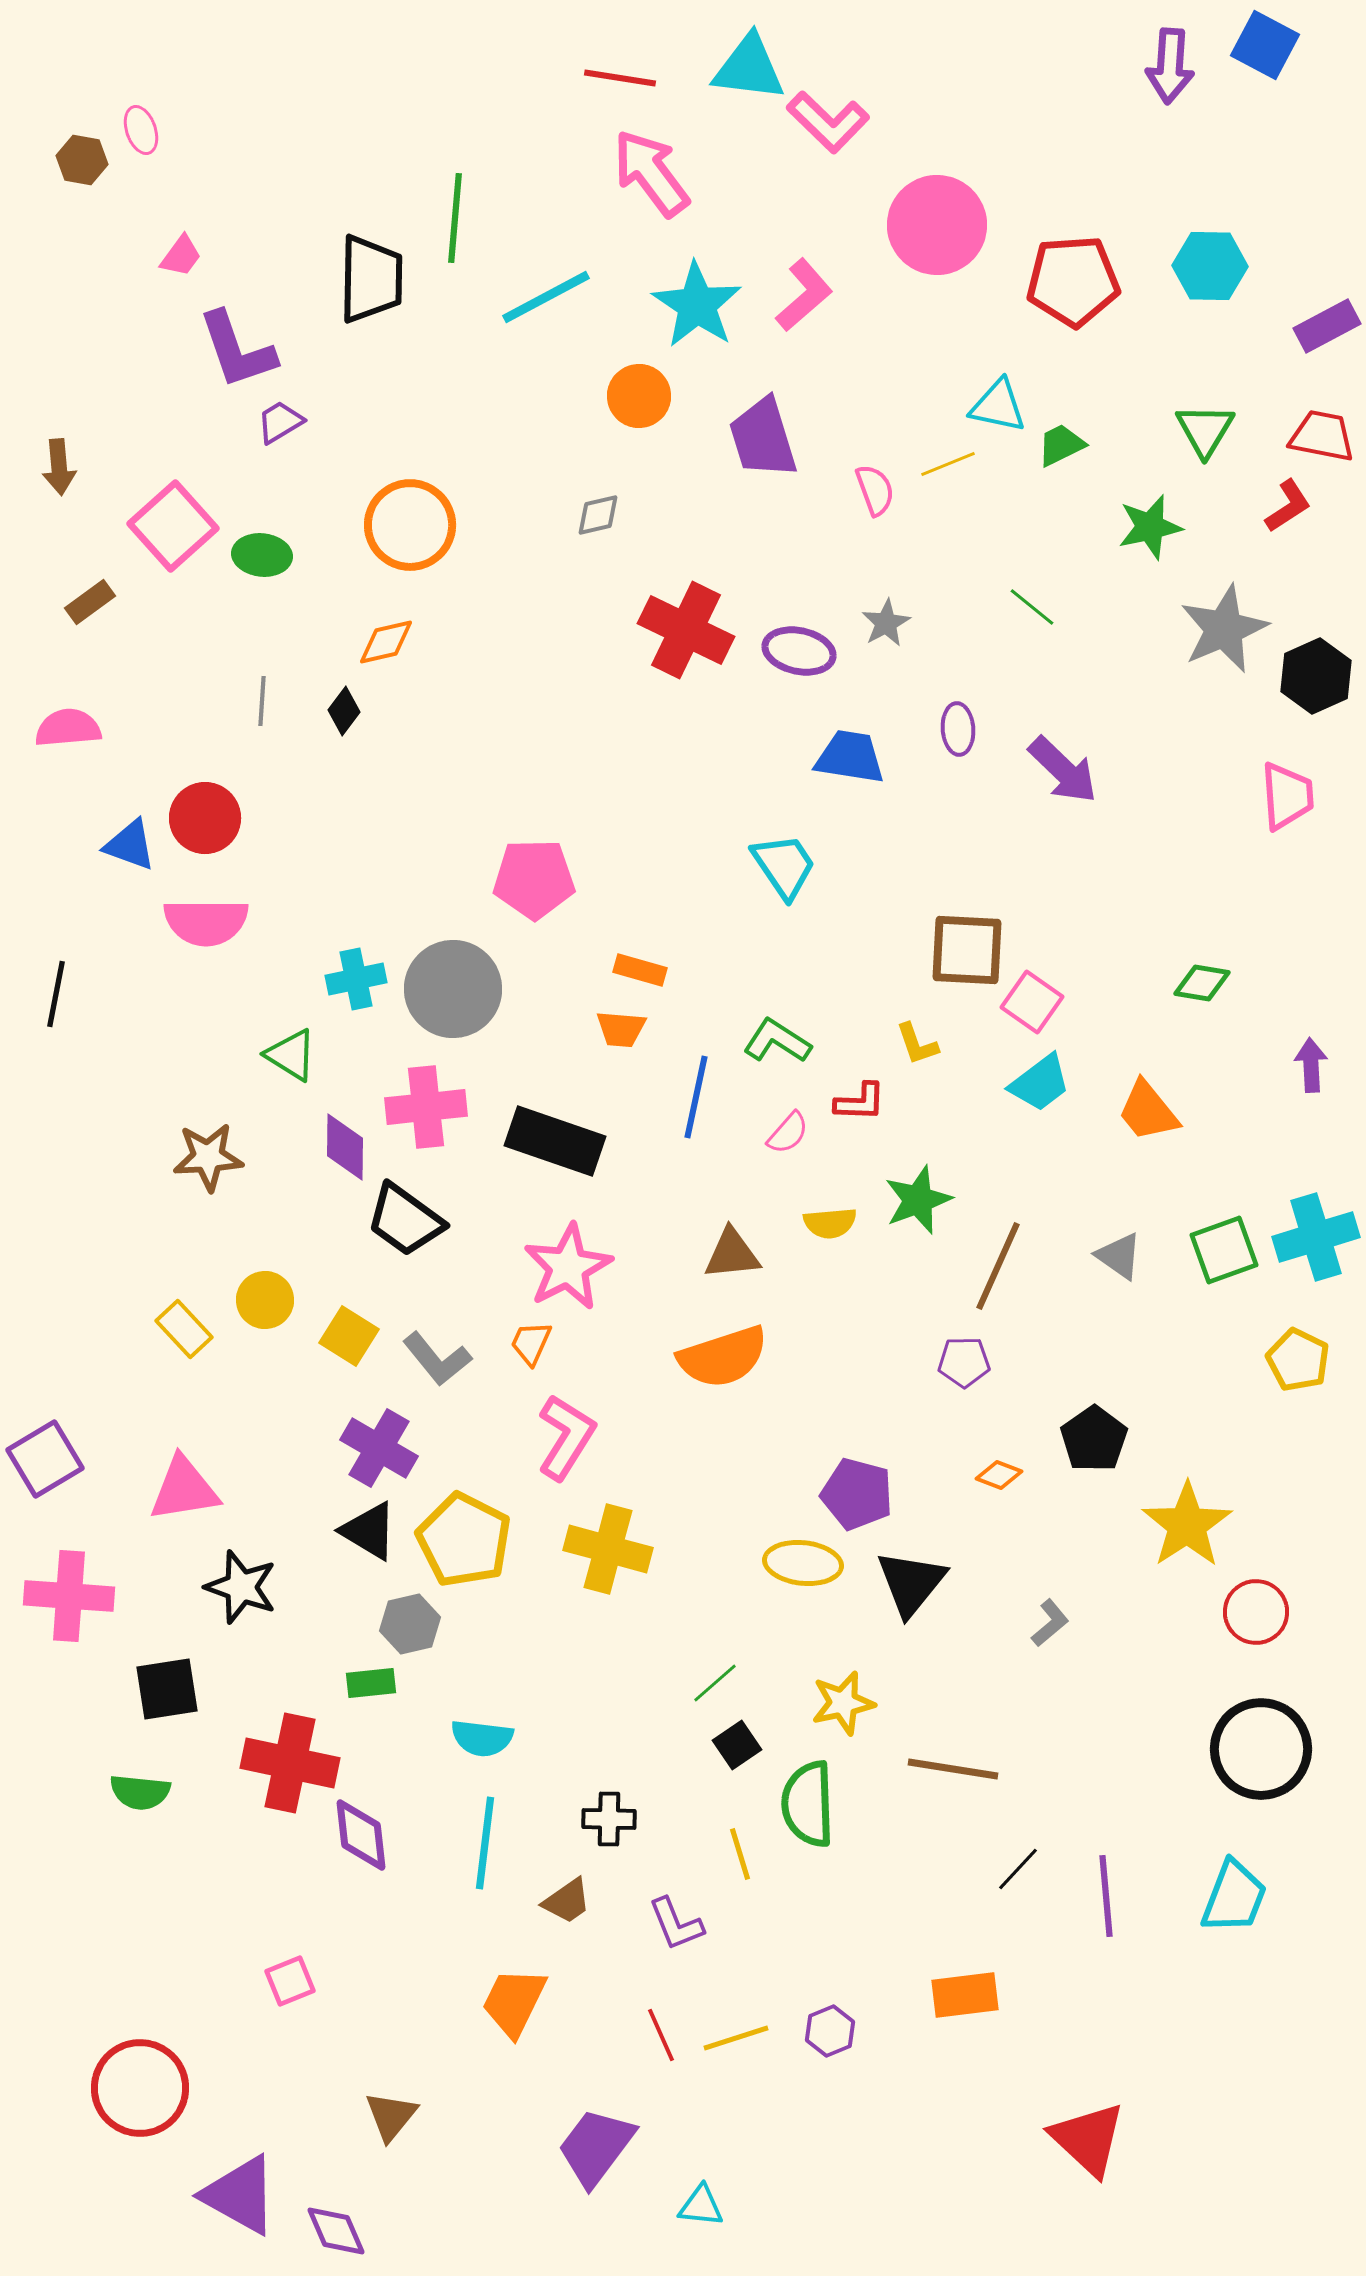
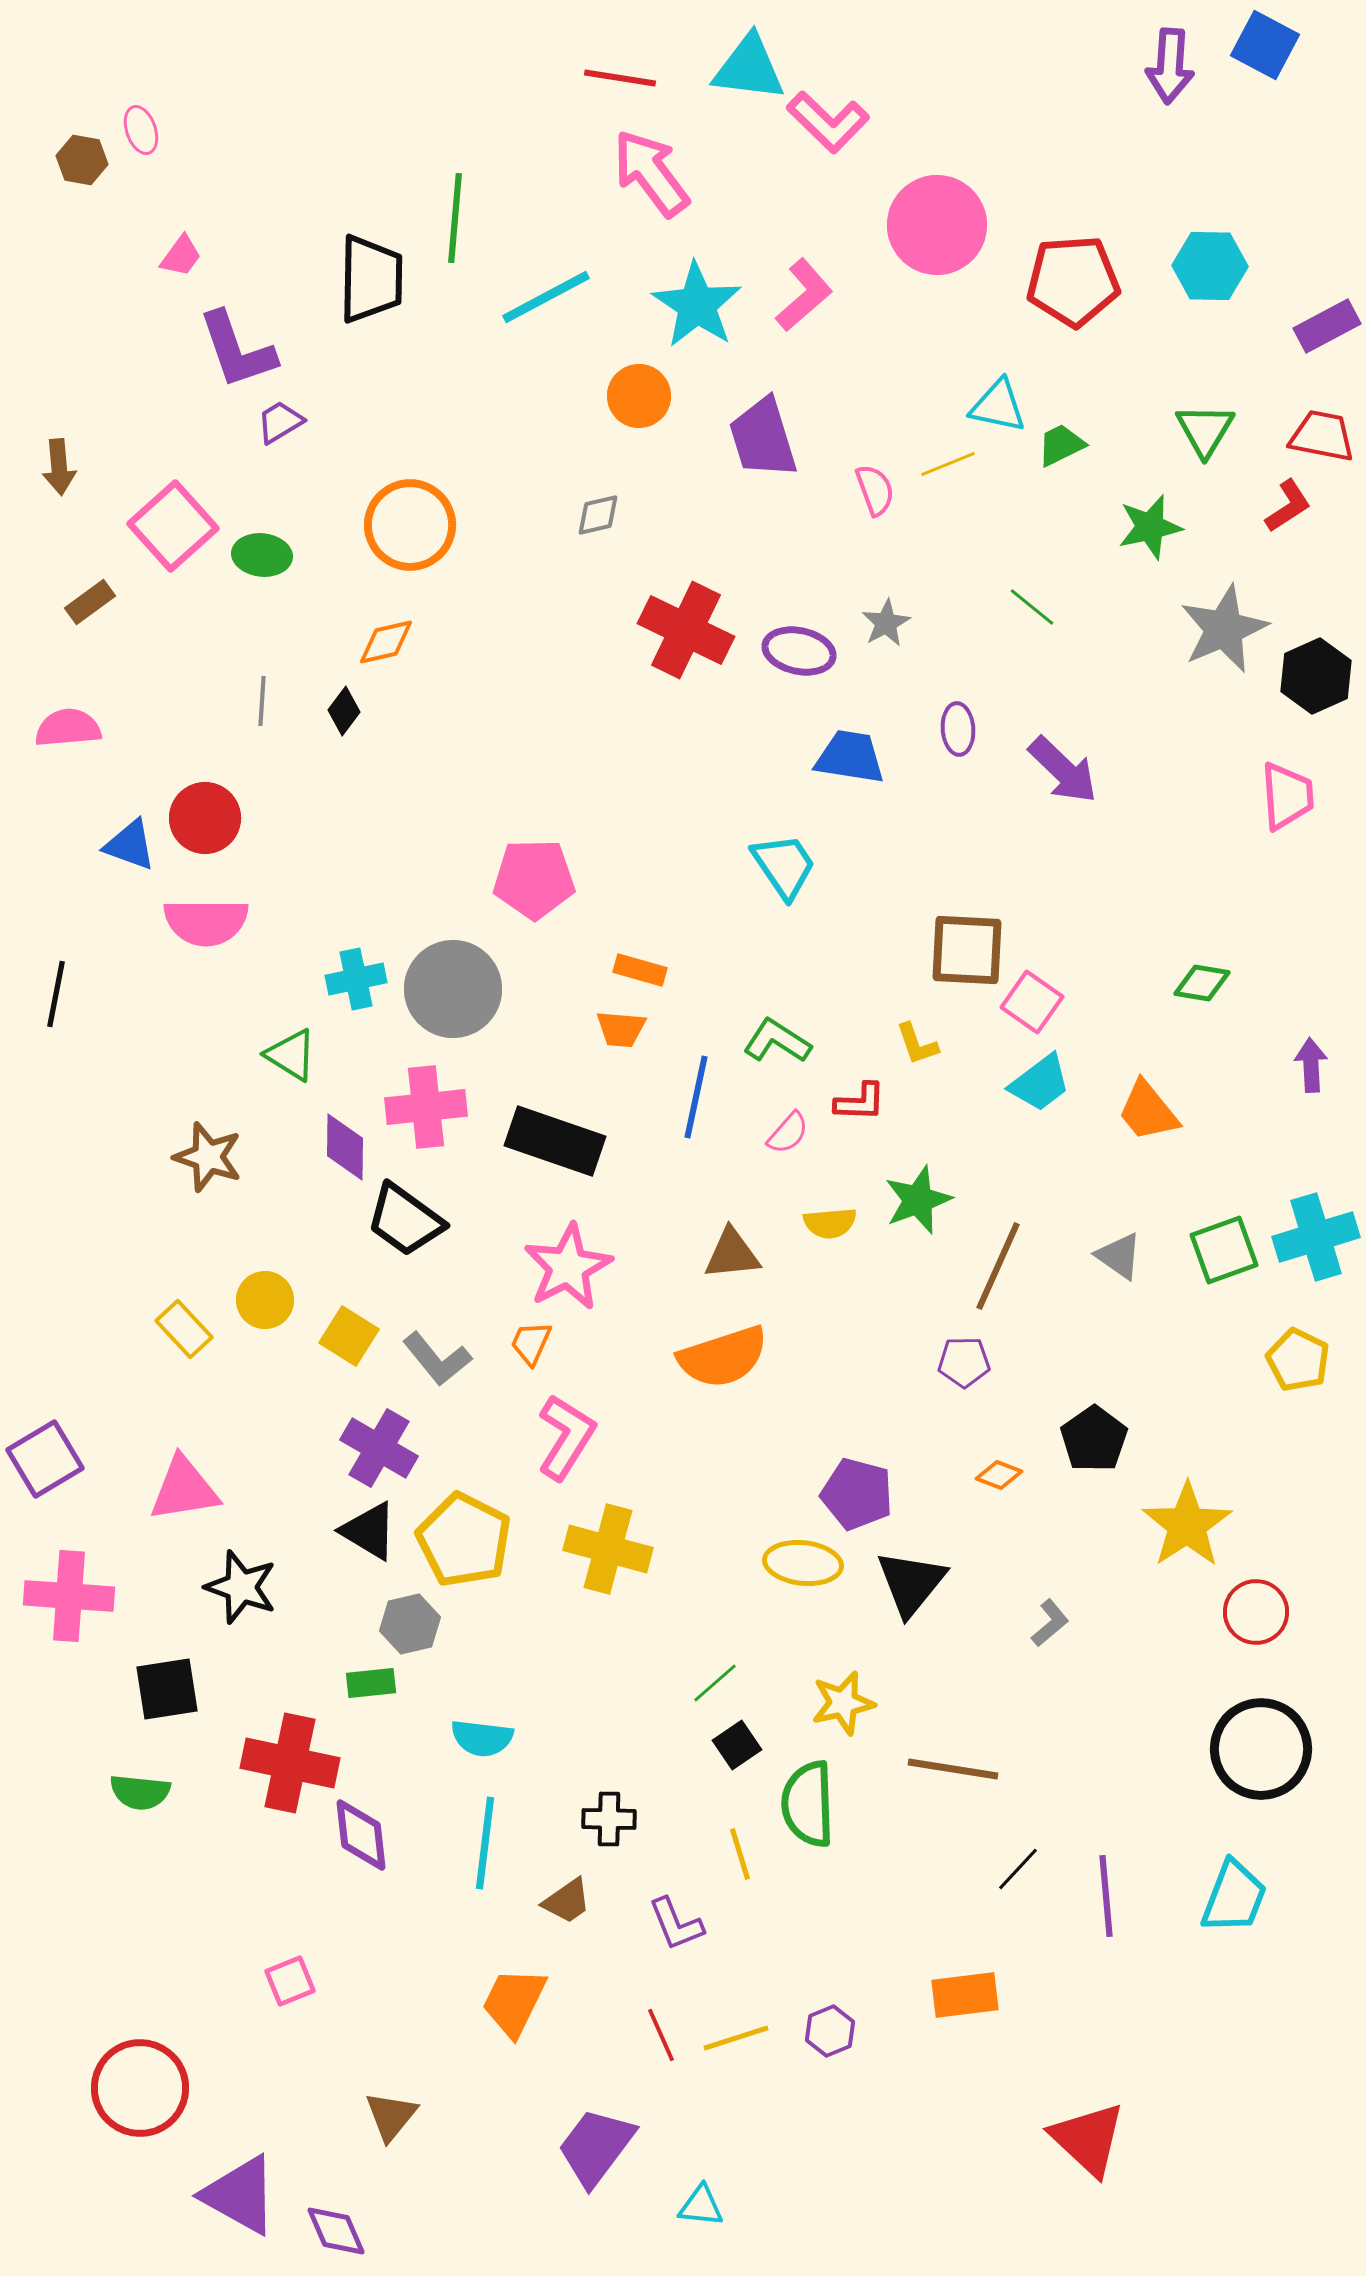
brown star at (208, 1157): rotated 22 degrees clockwise
